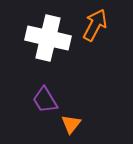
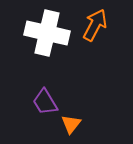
white cross: moved 1 px left, 5 px up
purple trapezoid: moved 2 px down
